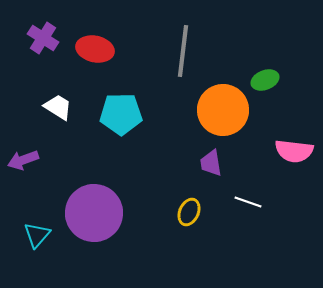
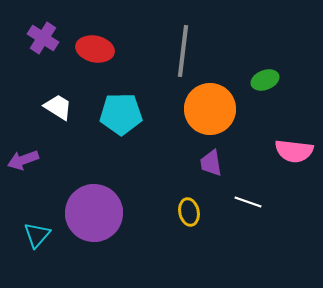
orange circle: moved 13 px left, 1 px up
yellow ellipse: rotated 36 degrees counterclockwise
